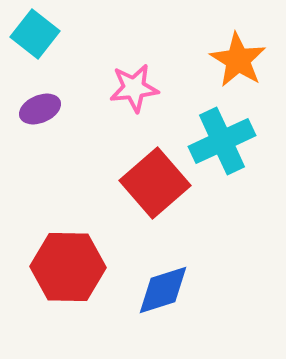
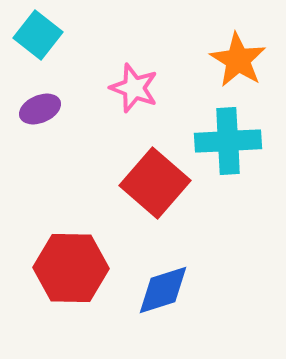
cyan square: moved 3 px right, 1 px down
pink star: rotated 27 degrees clockwise
cyan cross: moved 6 px right; rotated 22 degrees clockwise
red square: rotated 8 degrees counterclockwise
red hexagon: moved 3 px right, 1 px down
